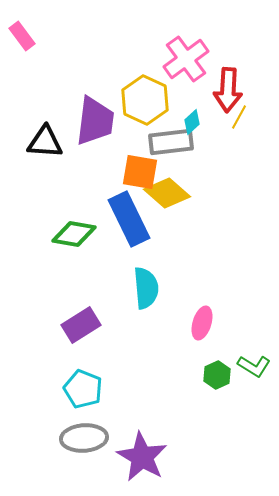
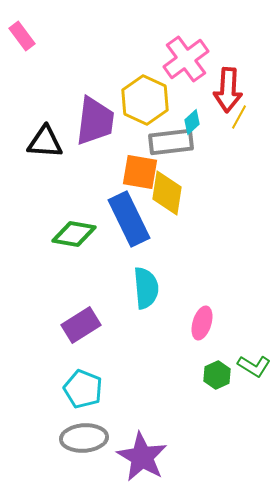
yellow diamond: rotated 57 degrees clockwise
